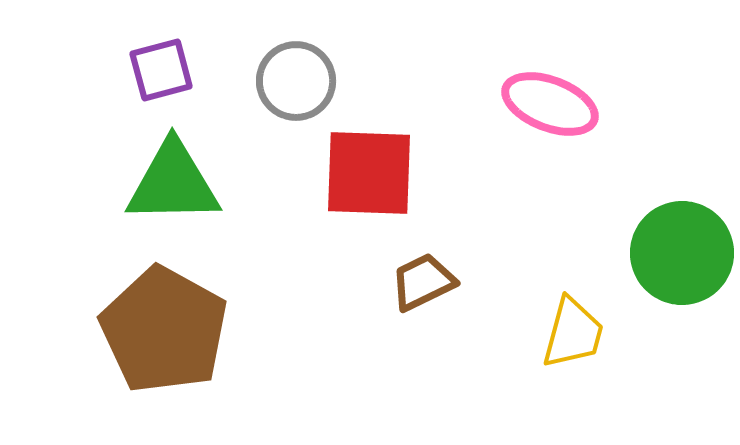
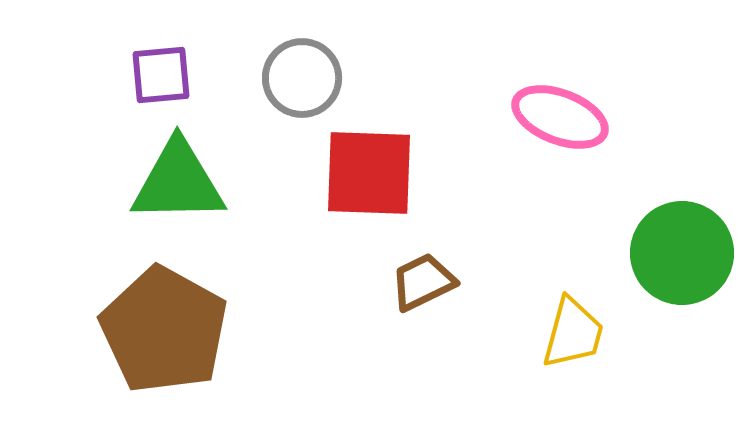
purple square: moved 5 px down; rotated 10 degrees clockwise
gray circle: moved 6 px right, 3 px up
pink ellipse: moved 10 px right, 13 px down
green triangle: moved 5 px right, 1 px up
